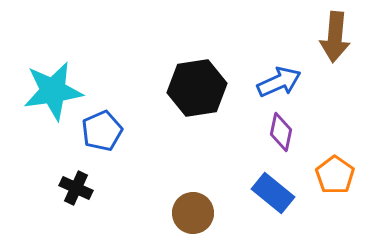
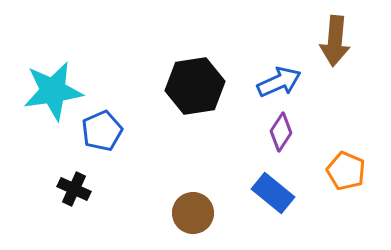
brown arrow: moved 4 px down
black hexagon: moved 2 px left, 2 px up
purple diamond: rotated 21 degrees clockwise
orange pentagon: moved 11 px right, 4 px up; rotated 12 degrees counterclockwise
black cross: moved 2 px left, 1 px down
